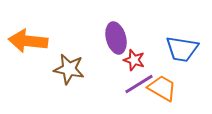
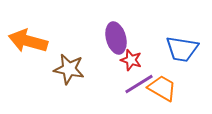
orange arrow: rotated 9 degrees clockwise
red star: moved 3 px left
